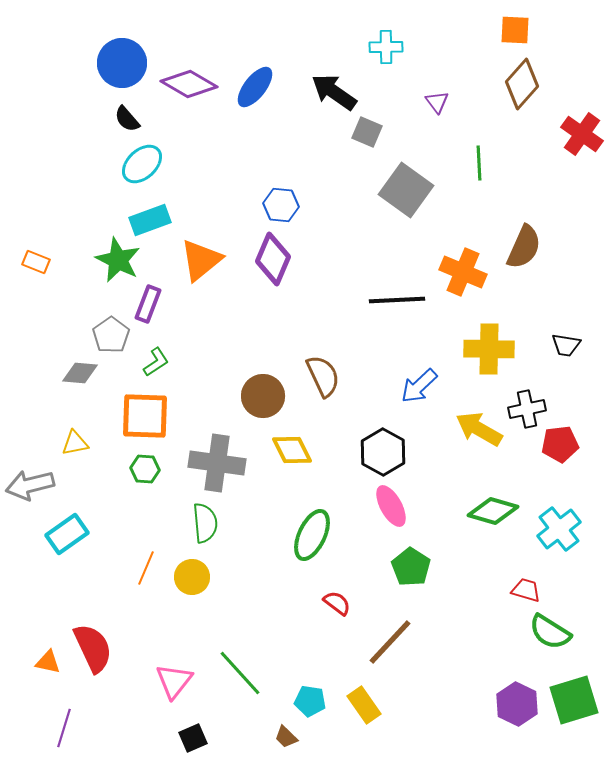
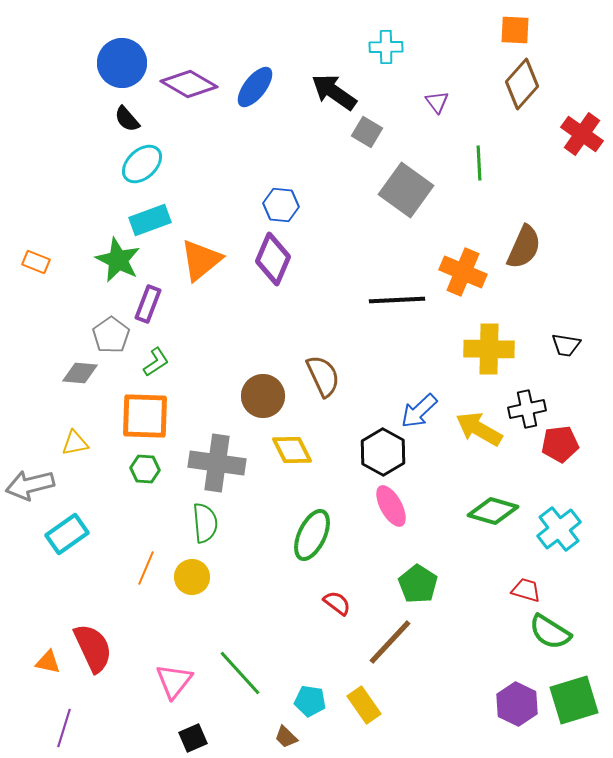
gray square at (367, 132): rotated 8 degrees clockwise
blue arrow at (419, 386): moved 25 px down
green pentagon at (411, 567): moved 7 px right, 17 px down
